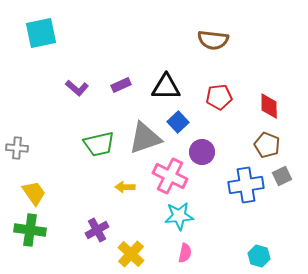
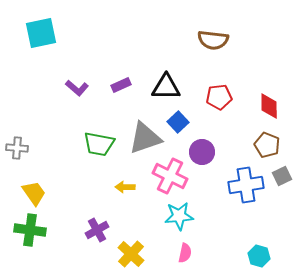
green trapezoid: rotated 24 degrees clockwise
